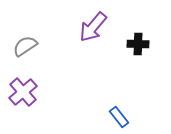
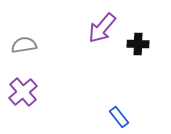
purple arrow: moved 9 px right, 1 px down
gray semicircle: moved 1 px left, 1 px up; rotated 25 degrees clockwise
